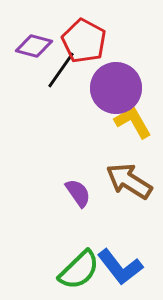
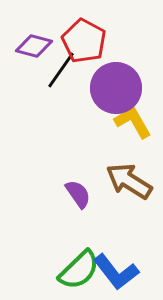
purple semicircle: moved 1 px down
blue L-shape: moved 4 px left, 5 px down
